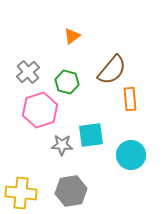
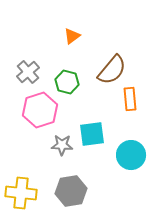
cyan square: moved 1 px right, 1 px up
